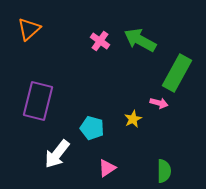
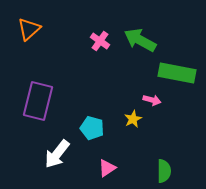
green rectangle: rotated 72 degrees clockwise
pink arrow: moved 7 px left, 3 px up
